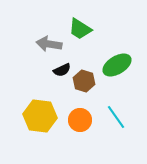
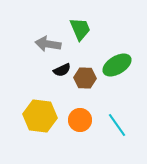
green trapezoid: rotated 145 degrees counterclockwise
gray arrow: moved 1 px left
brown hexagon: moved 1 px right, 3 px up; rotated 15 degrees counterclockwise
cyan line: moved 1 px right, 8 px down
